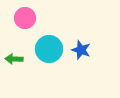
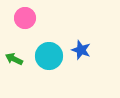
cyan circle: moved 7 px down
green arrow: rotated 24 degrees clockwise
